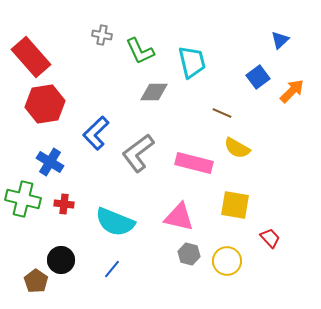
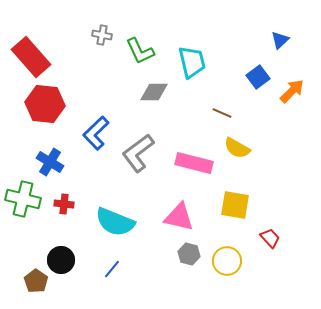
red hexagon: rotated 15 degrees clockwise
